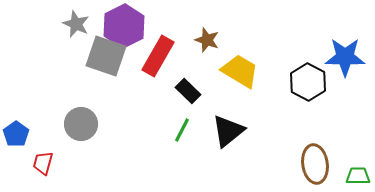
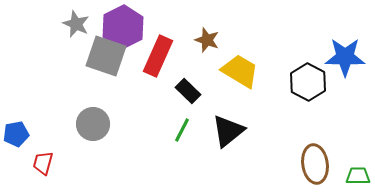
purple hexagon: moved 1 px left, 1 px down
red rectangle: rotated 6 degrees counterclockwise
gray circle: moved 12 px right
blue pentagon: rotated 25 degrees clockwise
